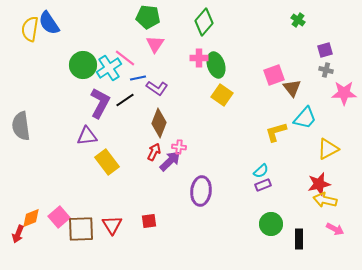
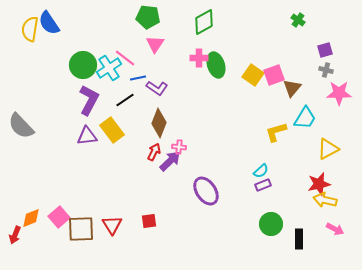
green diamond at (204, 22): rotated 20 degrees clockwise
brown triangle at (292, 88): rotated 18 degrees clockwise
pink star at (344, 93): moved 5 px left
yellow square at (222, 95): moved 31 px right, 20 px up
purple L-shape at (100, 103): moved 11 px left, 3 px up
cyan trapezoid at (305, 118): rotated 10 degrees counterclockwise
gray semicircle at (21, 126): rotated 36 degrees counterclockwise
yellow rectangle at (107, 162): moved 5 px right, 32 px up
purple ellipse at (201, 191): moved 5 px right; rotated 40 degrees counterclockwise
red arrow at (18, 234): moved 3 px left, 1 px down
